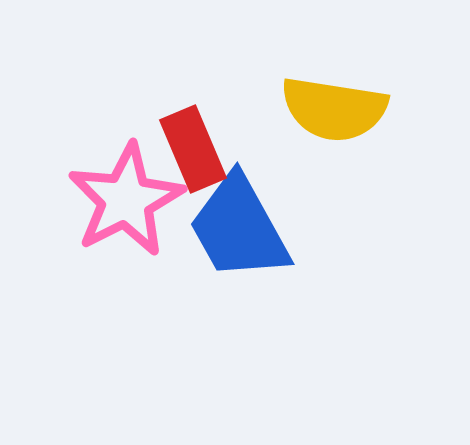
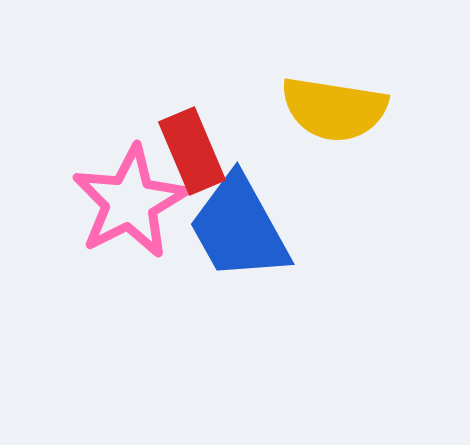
red rectangle: moved 1 px left, 2 px down
pink star: moved 4 px right, 2 px down
